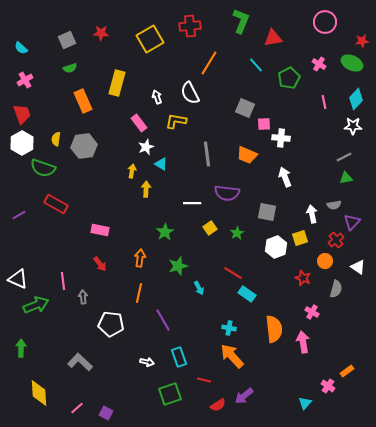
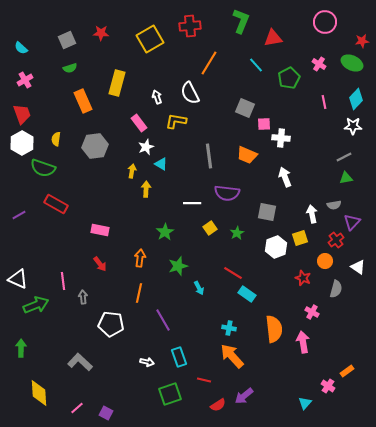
gray hexagon at (84, 146): moved 11 px right
gray line at (207, 154): moved 2 px right, 2 px down
